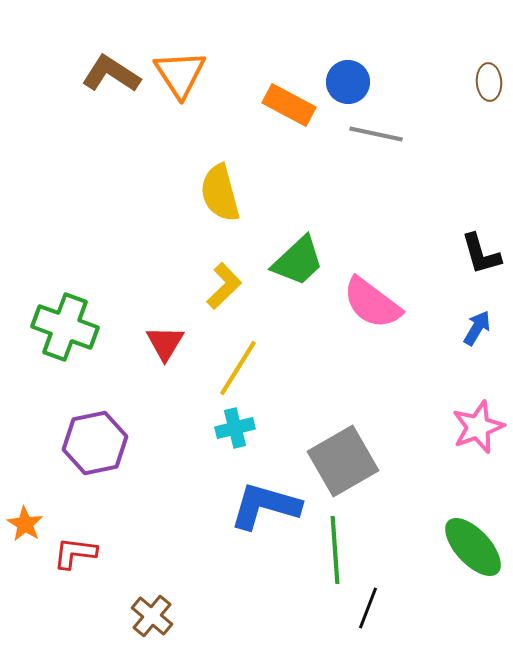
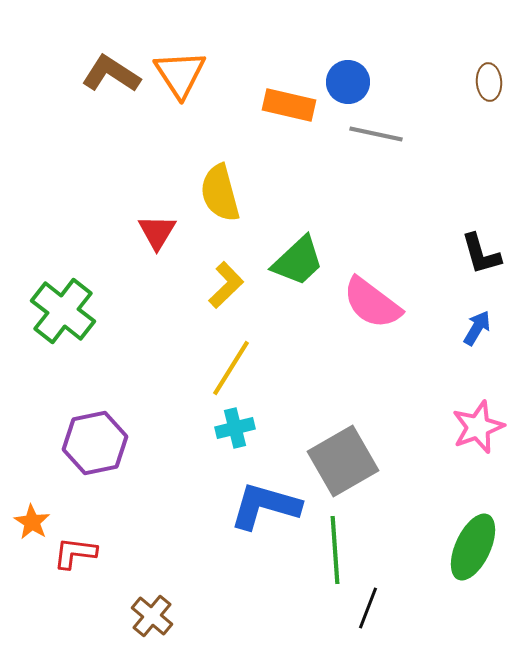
orange rectangle: rotated 15 degrees counterclockwise
yellow L-shape: moved 2 px right, 1 px up
green cross: moved 2 px left, 16 px up; rotated 18 degrees clockwise
red triangle: moved 8 px left, 111 px up
yellow line: moved 7 px left
orange star: moved 7 px right, 2 px up
green ellipse: rotated 68 degrees clockwise
